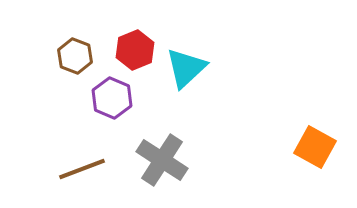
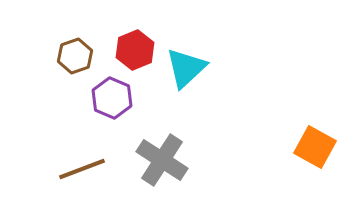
brown hexagon: rotated 20 degrees clockwise
